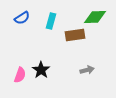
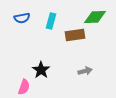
blue semicircle: rotated 21 degrees clockwise
gray arrow: moved 2 px left, 1 px down
pink semicircle: moved 4 px right, 12 px down
